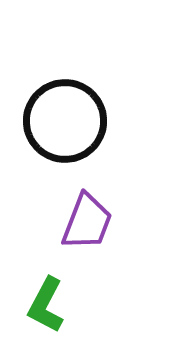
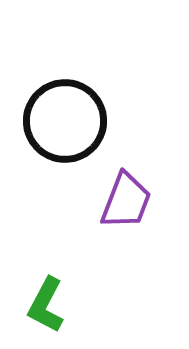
purple trapezoid: moved 39 px right, 21 px up
